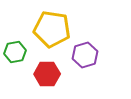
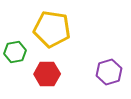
purple hexagon: moved 24 px right, 17 px down
